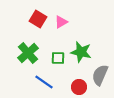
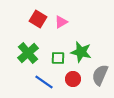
red circle: moved 6 px left, 8 px up
